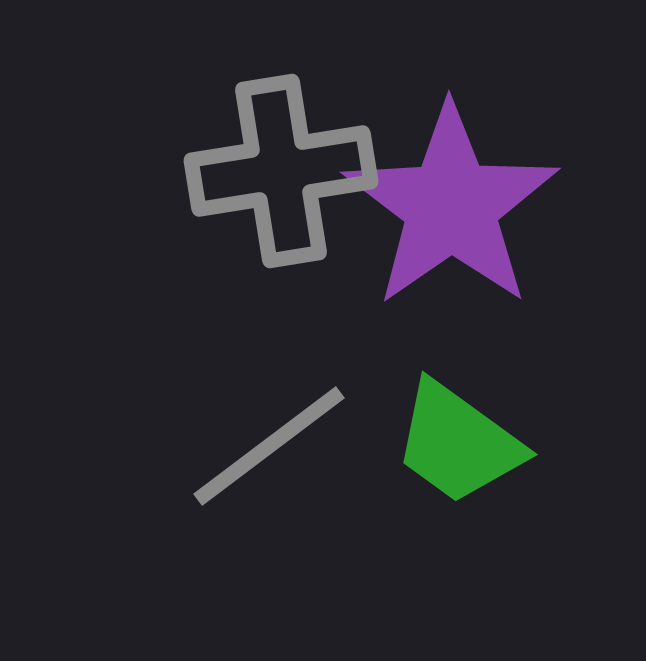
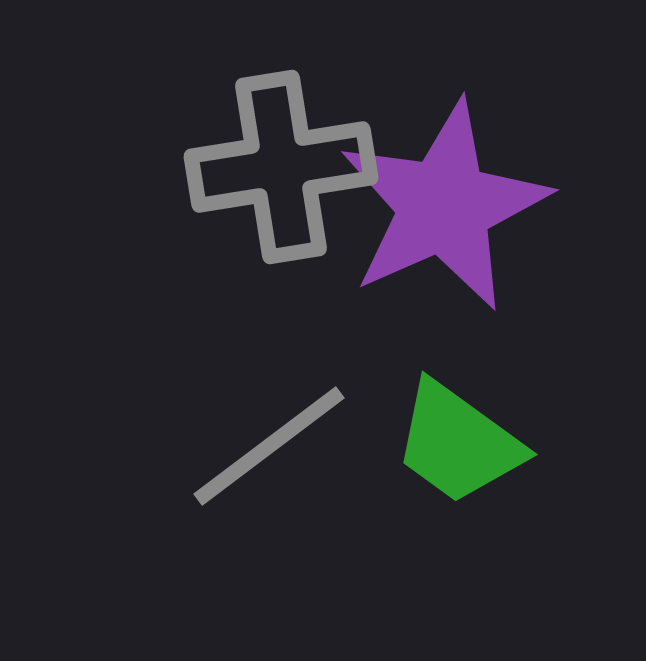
gray cross: moved 4 px up
purple star: moved 7 px left; rotated 11 degrees clockwise
